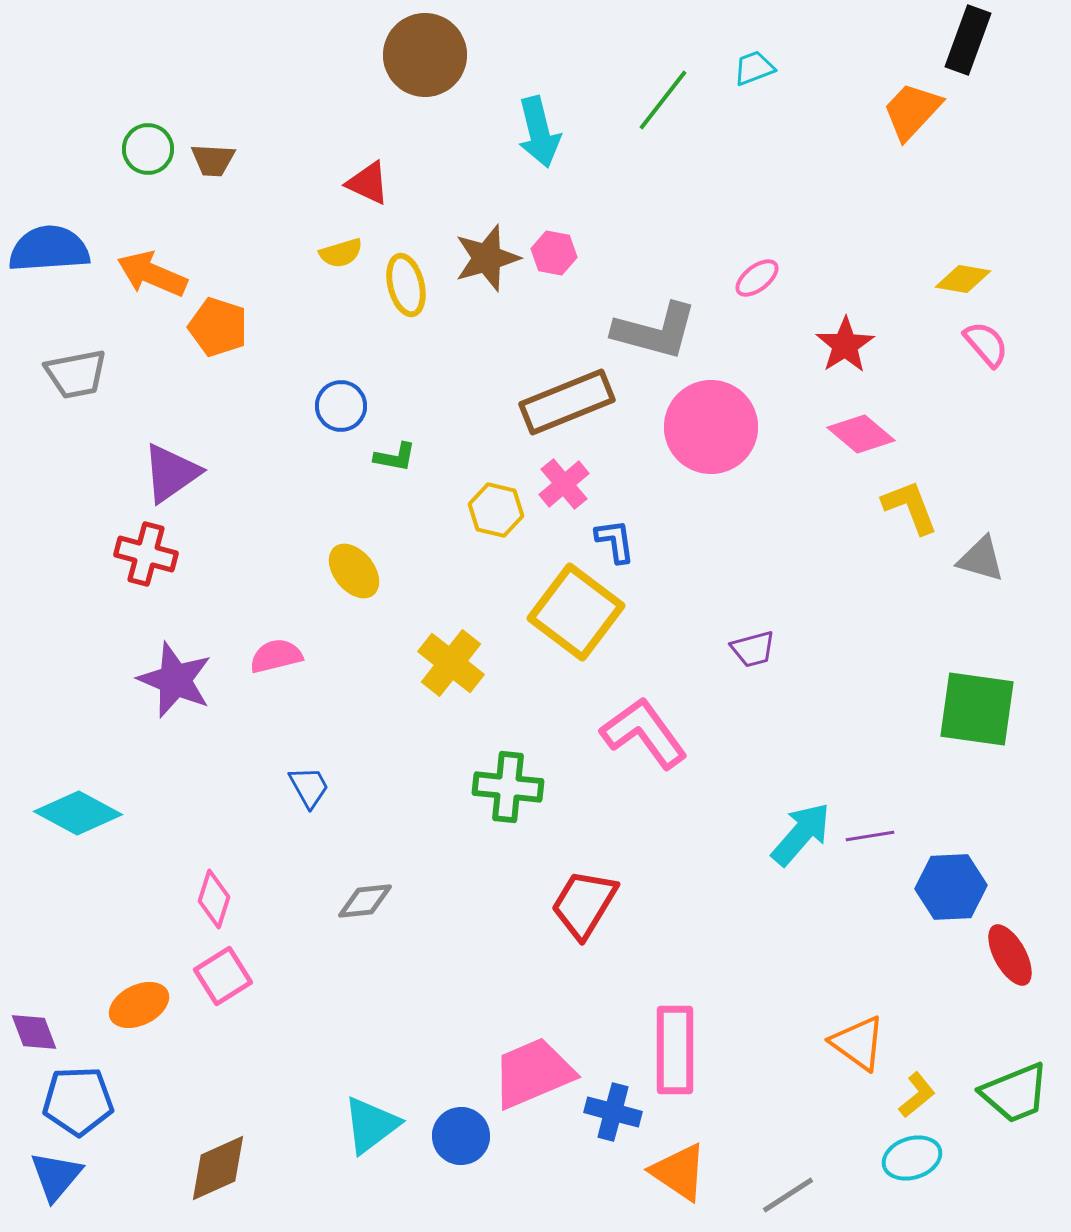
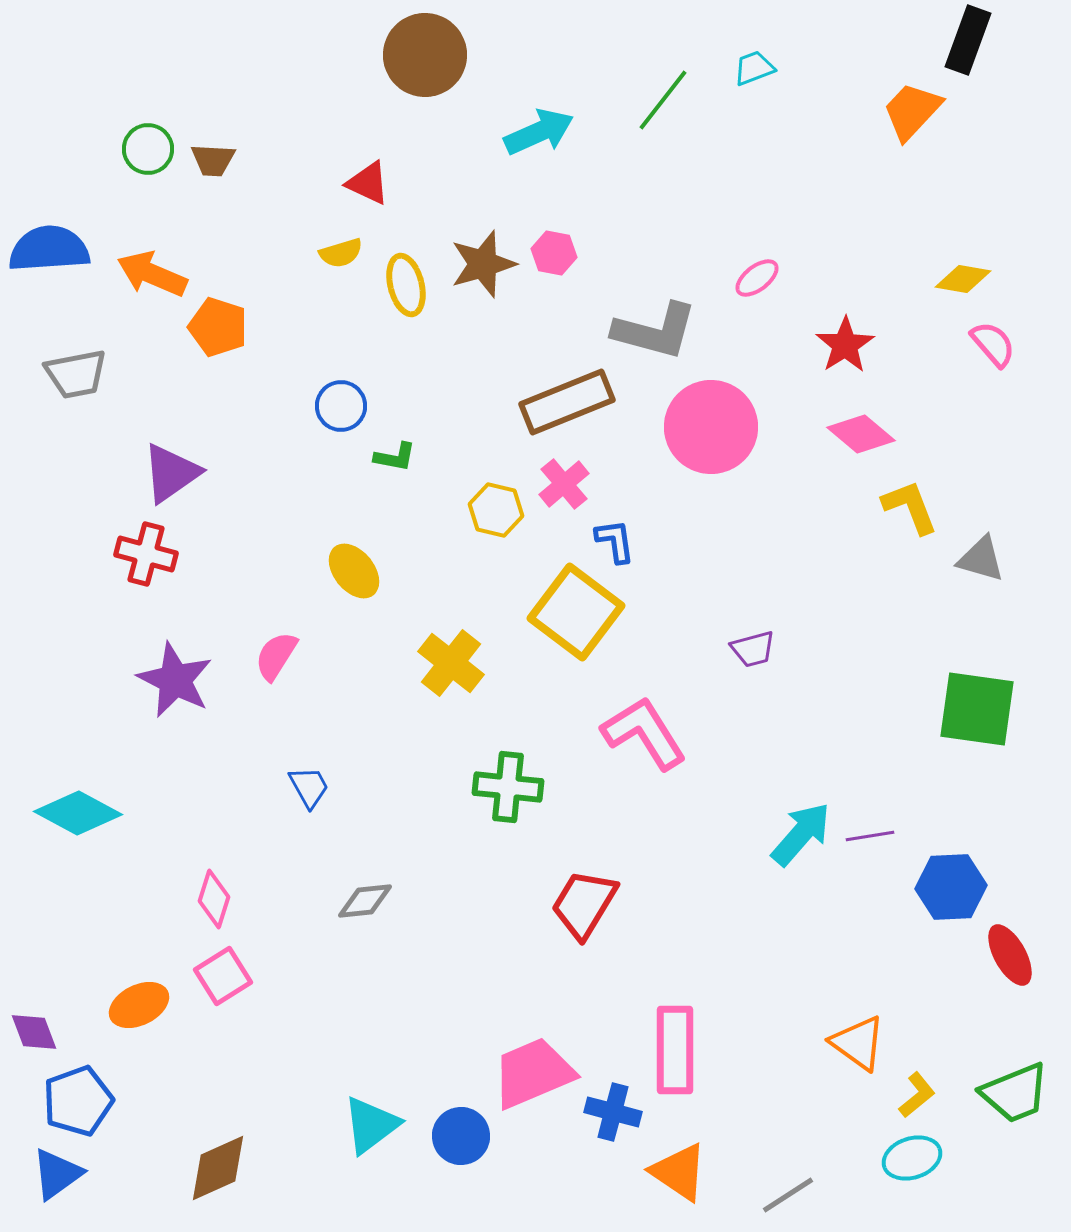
cyan arrow at (539, 132): rotated 100 degrees counterclockwise
brown star at (487, 258): moved 4 px left, 6 px down
pink semicircle at (986, 344): moved 7 px right
pink semicircle at (276, 656): rotated 44 degrees counterclockwise
purple star at (175, 680): rotated 4 degrees clockwise
pink L-shape at (644, 733): rotated 4 degrees clockwise
blue pentagon at (78, 1101): rotated 18 degrees counterclockwise
blue triangle at (56, 1176): moved 1 px right, 2 px up; rotated 14 degrees clockwise
